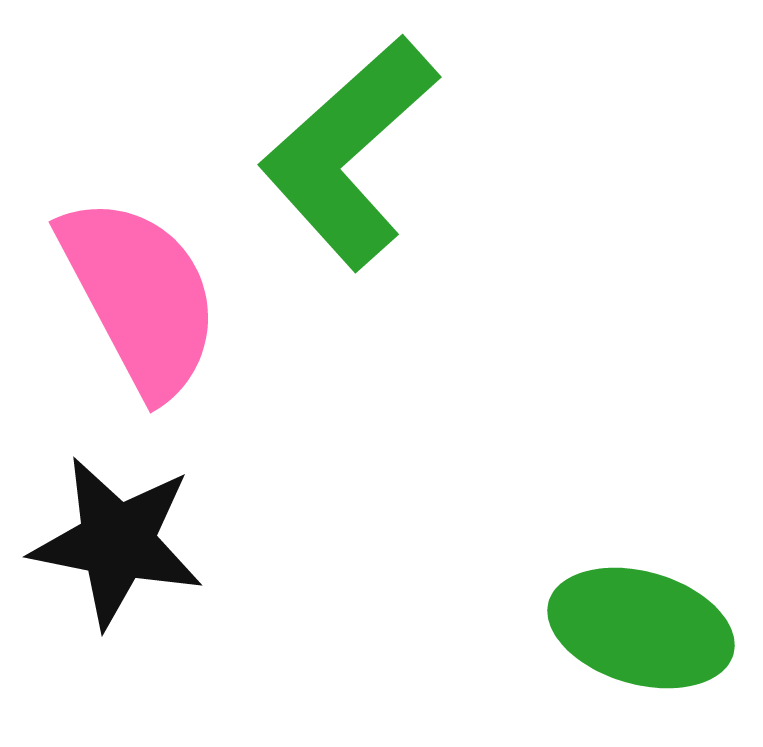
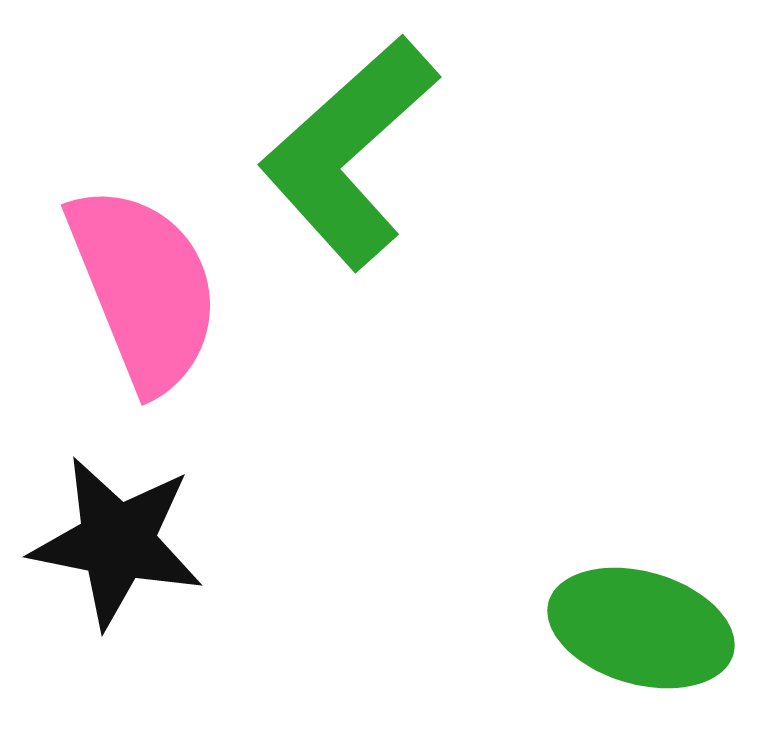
pink semicircle: moved 4 px right, 8 px up; rotated 6 degrees clockwise
